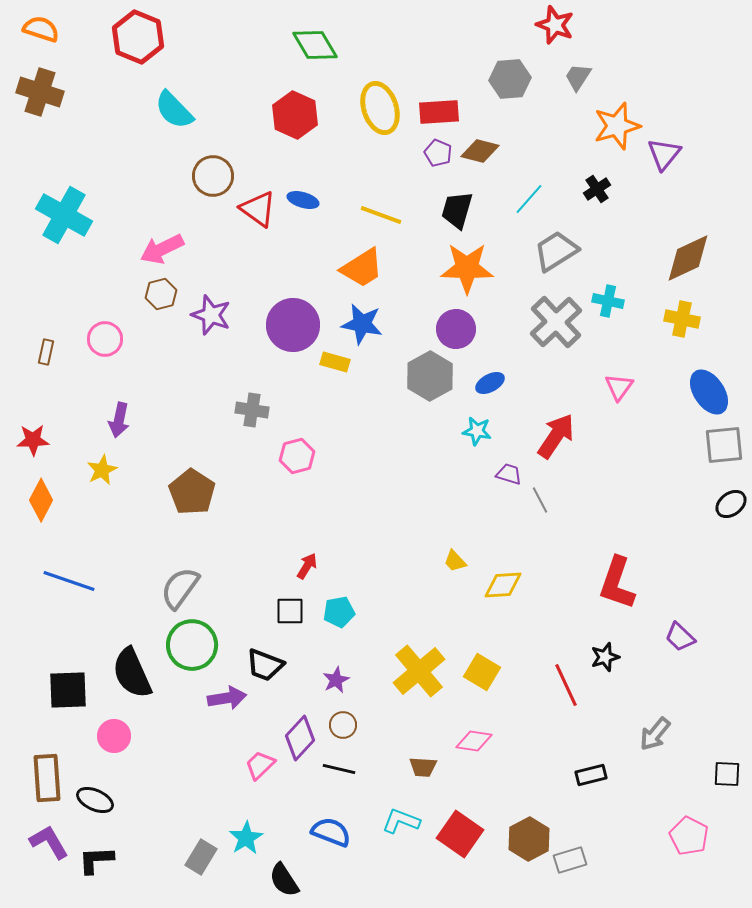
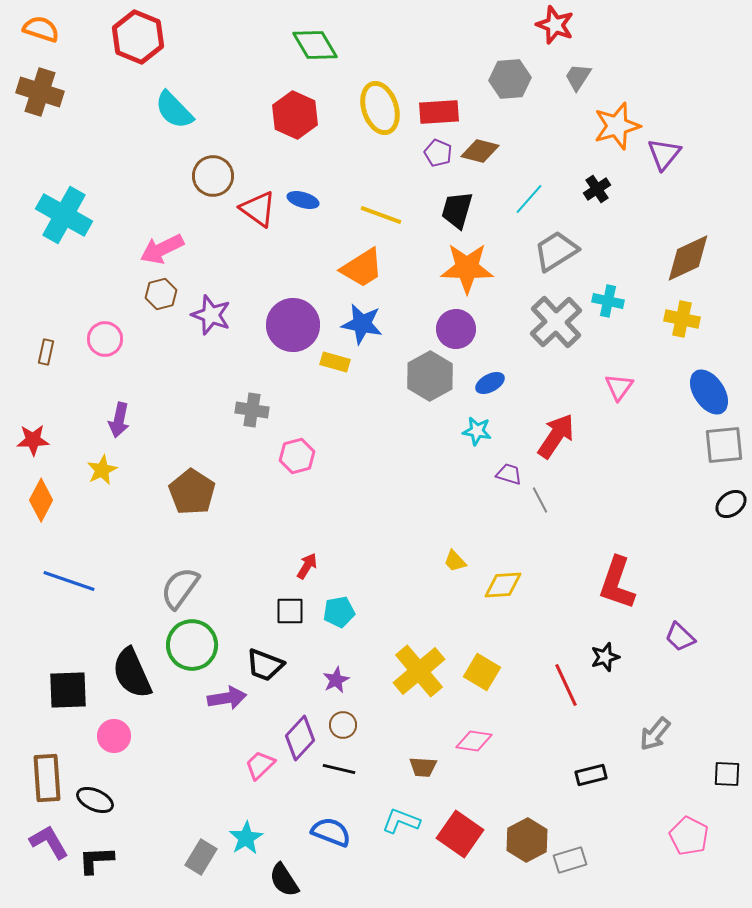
brown hexagon at (529, 839): moved 2 px left, 1 px down
